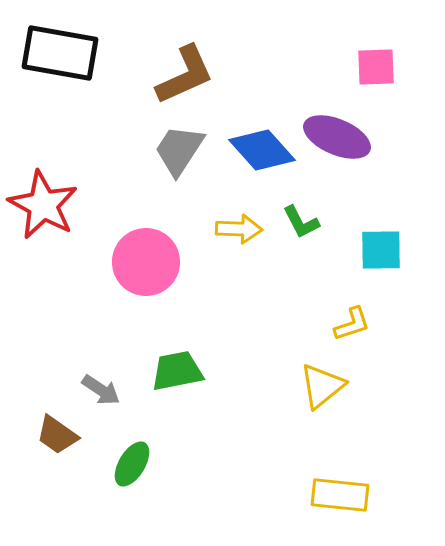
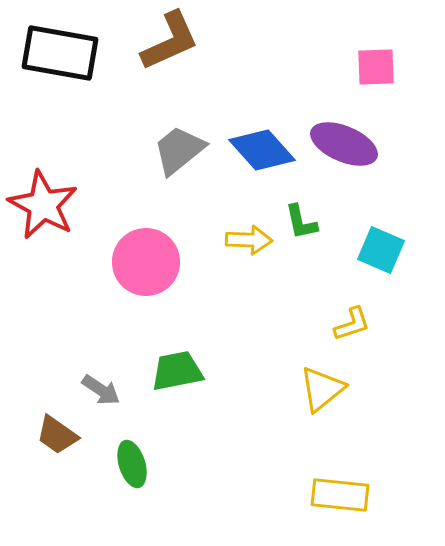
brown L-shape: moved 15 px left, 34 px up
purple ellipse: moved 7 px right, 7 px down
gray trapezoid: rotated 18 degrees clockwise
green L-shape: rotated 15 degrees clockwise
yellow arrow: moved 10 px right, 11 px down
cyan square: rotated 24 degrees clockwise
yellow triangle: moved 3 px down
green ellipse: rotated 48 degrees counterclockwise
